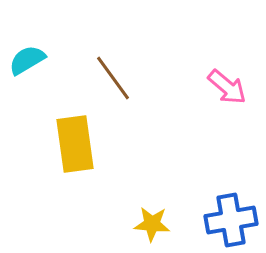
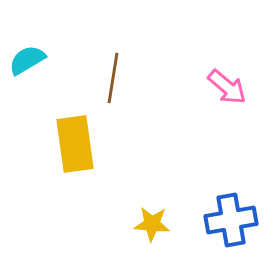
brown line: rotated 45 degrees clockwise
